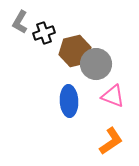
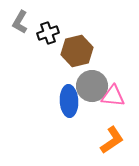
black cross: moved 4 px right
brown hexagon: moved 2 px right
gray circle: moved 4 px left, 22 px down
pink triangle: rotated 15 degrees counterclockwise
orange L-shape: moved 1 px right, 1 px up
